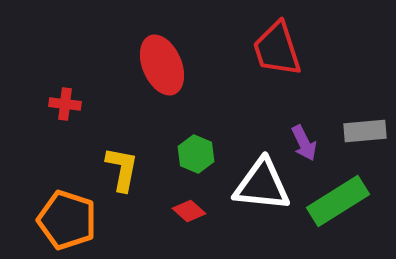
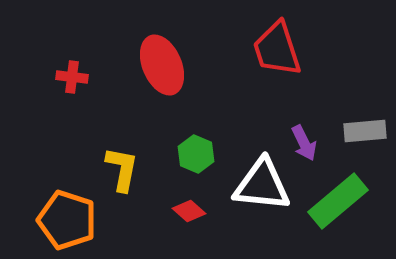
red cross: moved 7 px right, 27 px up
green rectangle: rotated 8 degrees counterclockwise
